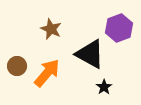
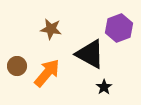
brown star: rotated 15 degrees counterclockwise
